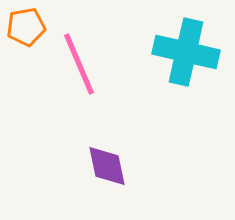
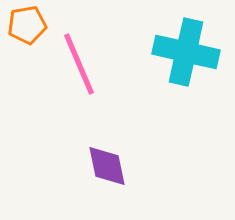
orange pentagon: moved 1 px right, 2 px up
